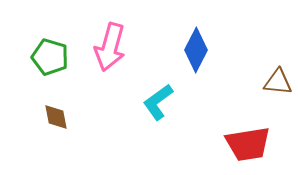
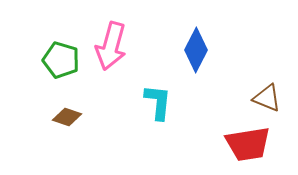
pink arrow: moved 1 px right, 1 px up
green pentagon: moved 11 px right, 3 px down
brown triangle: moved 11 px left, 16 px down; rotated 16 degrees clockwise
cyan L-shape: rotated 132 degrees clockwise
brown diamond: moved 11 px right; rotated 60 degrees counterclockwise
